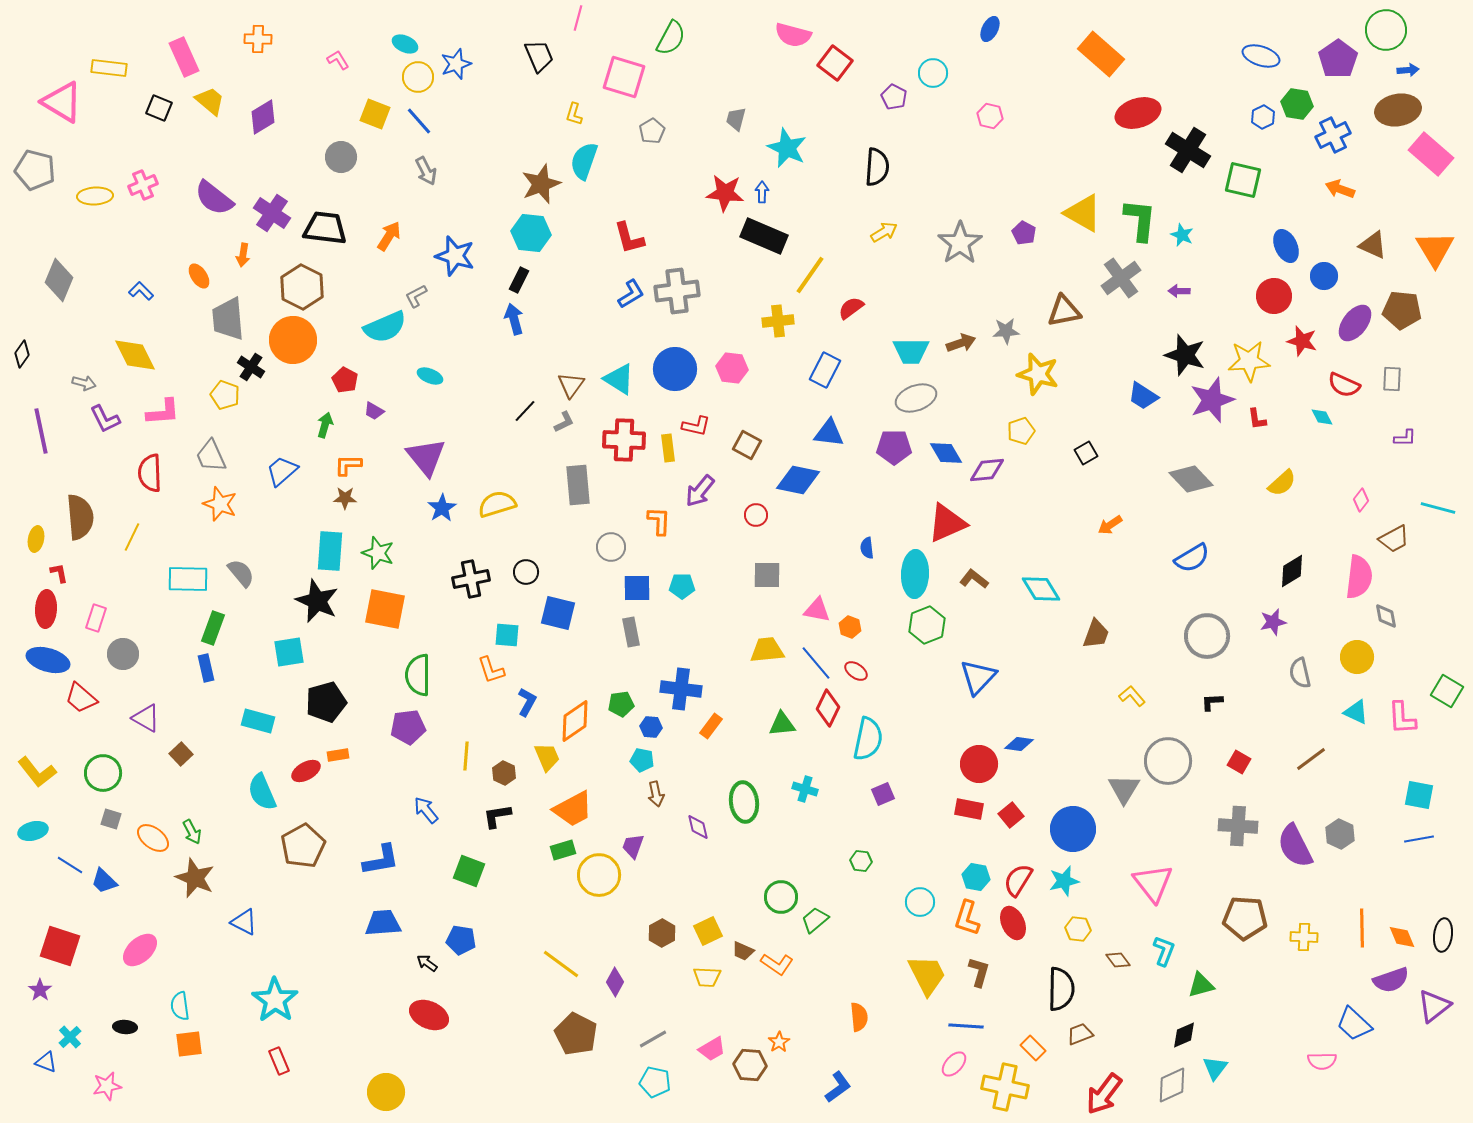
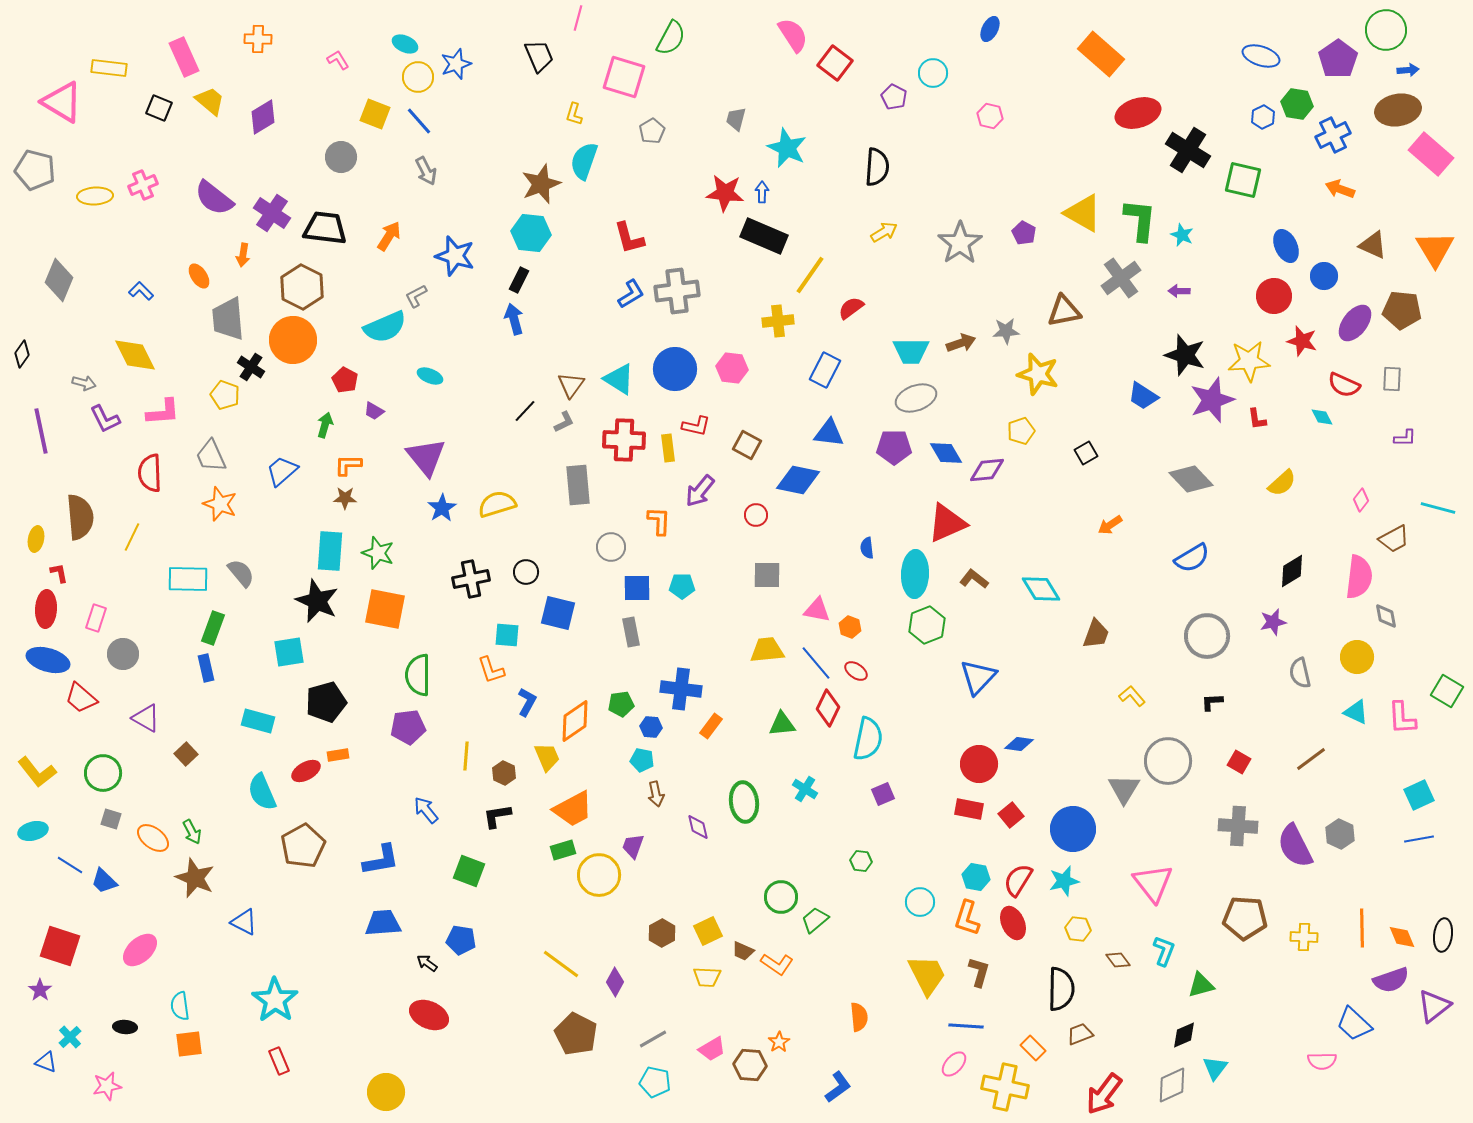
pink semicircle at (793, 35): rotated 138 degrees counterclockwise
brown square at (181, 754): moved 5 px right
cyan cross at (805, 789): rotated 15 degrees clockwise
cyan square at (1419, 795): rotated 36 degrees counterclockwise
